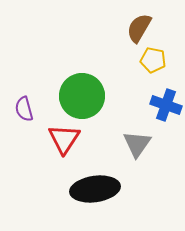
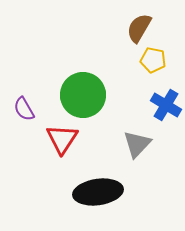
green circle: moved 1 px right, 1 px up
blue cross: rotated 12 degrees clockwise
purple semicircle: rotated 15 degrees counterclockwise
red triangle: moved 2 px left
gray triangle: rotated 8 degrees clockwise
black ellipse: moved 3 px right, 3 px down
